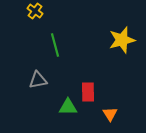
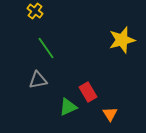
green line: moved 9 px left, 3 px down; rotated 20 degrees counterclockwise
red rectangle: rotated 30 degrees counterclockwise
green triangle: rotated 24 degrees counterclockwise
